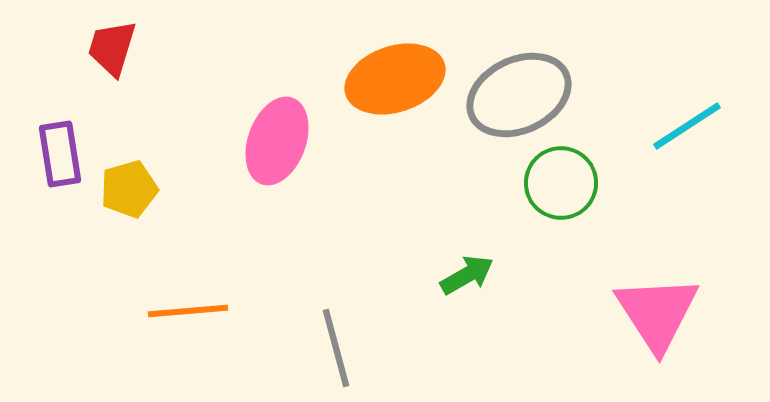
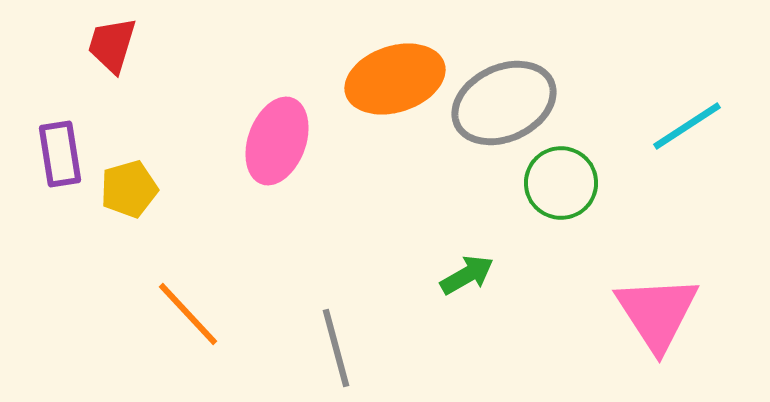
red trapezoid: moved 3 px up
gray ellipse: moved 15 px left, 8 px down
orange line: moved 3 px down; rotated 52 degrees clockwise
